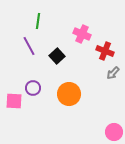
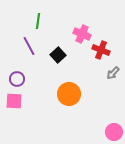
red cross: moved 4 px left, 1 px up
black square: moved 1 px right, 1 px up
purple circle: moved 16 px left, 9 px up
